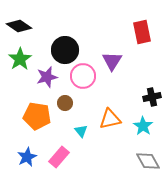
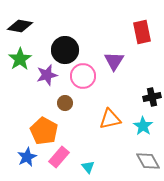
black diamond: moved 1 px right; rotated 25 degrees counterclockwise
purple triangle: moved 2 px right
purple star: moved 2 px up
orange pentagon: moved 7 px right, 15 px down; rotated 20 degrees clockwise
cyan triangle: moved 7 px right, 36 px down
